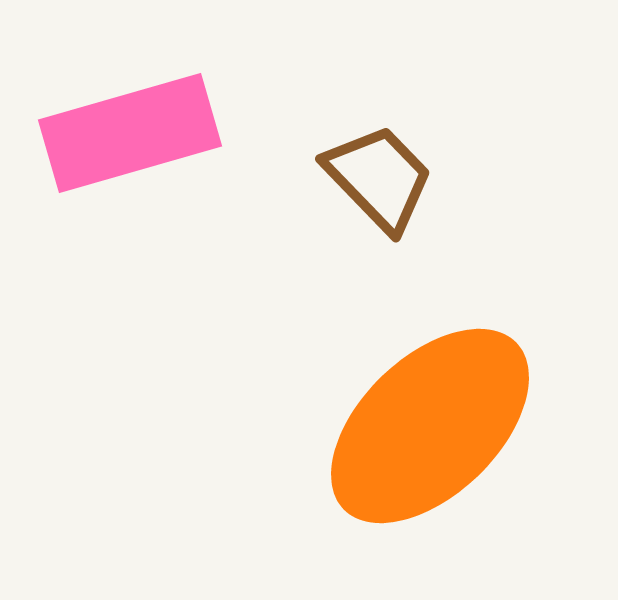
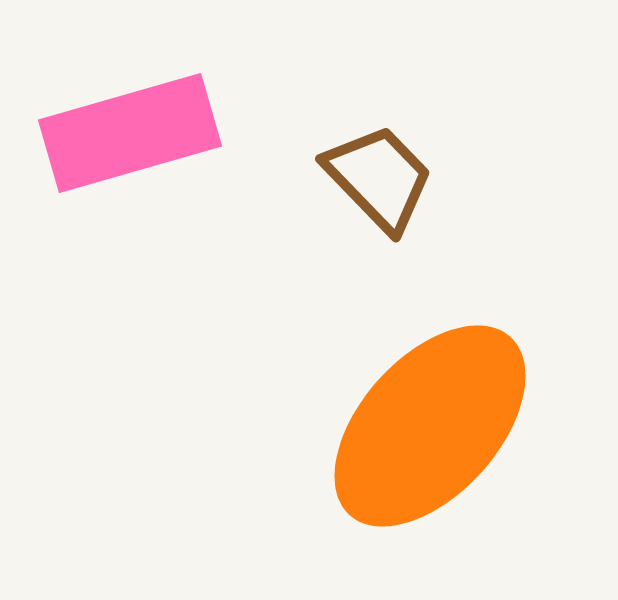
orange ellipse: rotated 4 degrees counterclockwise
